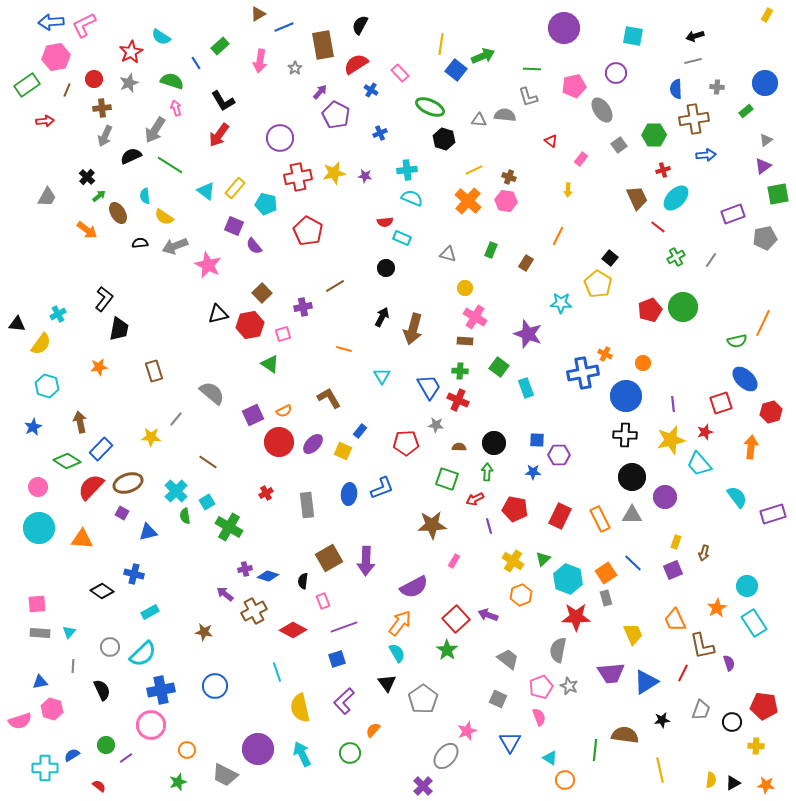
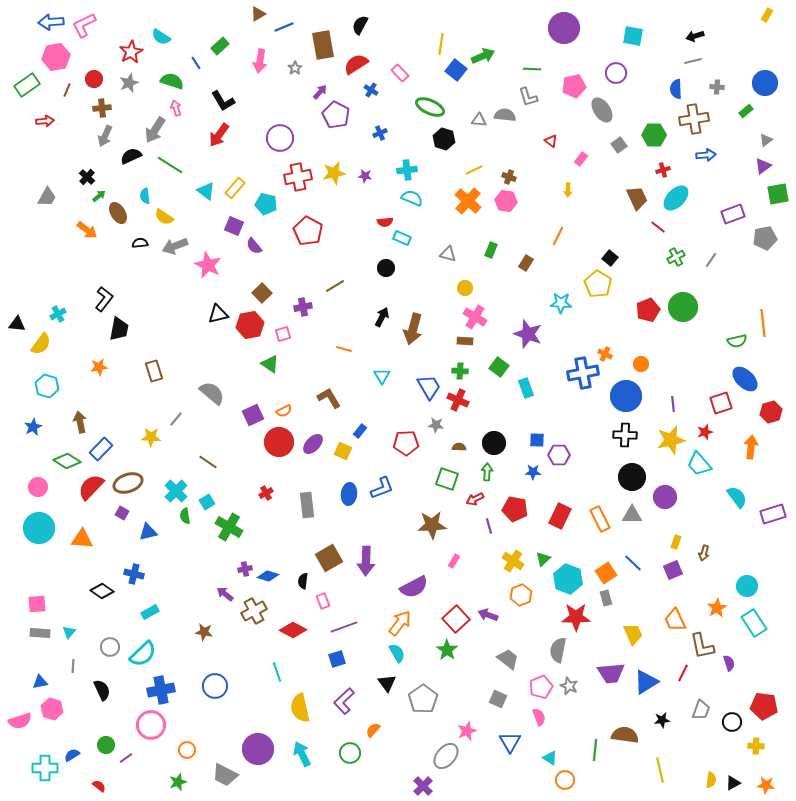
red pentagon at (650, 310): moved 2 px left
orange line at (763, 323): rotated 32 degrees counterclockwise
orange circle at (643, 363): moved 2 px left, 1 px down
